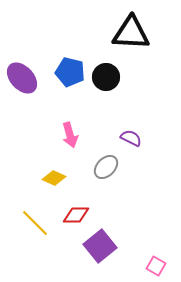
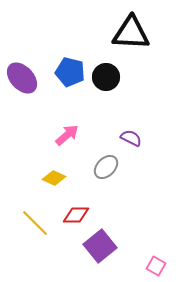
pink arrow: moved 3 px left; rotated 115 degrees counterclockwise
